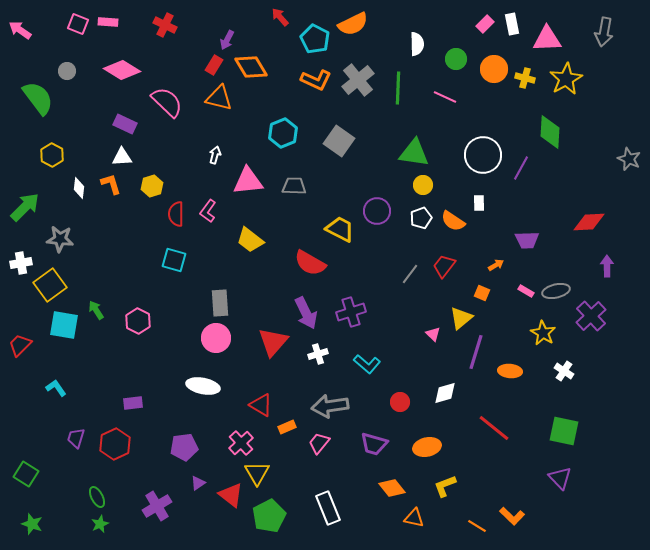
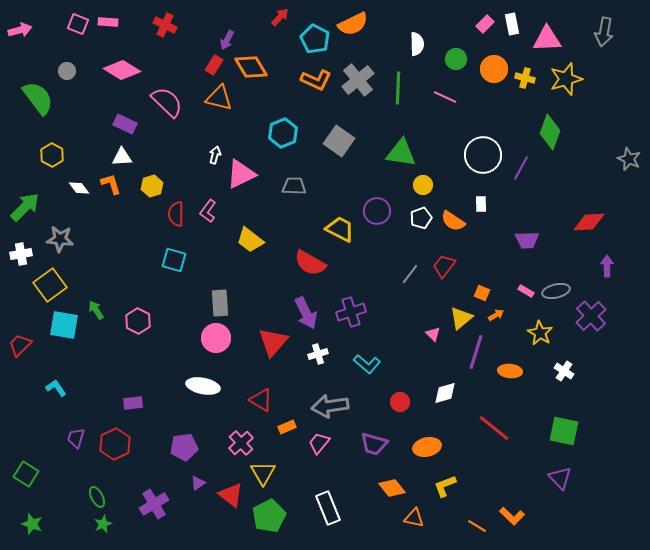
red arrow at (280, 17): rotated 84 degrees clockwise
pink arrow at (20, 30): rotated 130 degrees clockwise
yellow star at (566, 79): rotated 12 degrees clockwise
green diamond at (550, 132): rotated 16 degrees clockwise
green triangle at (414, 153): moved 13 px left
pink triangle at (248, 181): moved 7 px left, 7 px up; rotated 20 degrees counterclockwise
white diamond at (79, 188): rotated 45 degrees counterclockwise
white rectangle at (479, 203): moved 2 px right, 1 px down
white cross at (21, 263): moved 9 px up
orange arrow at (496, 265): moved 50 px down
yellow star at (543, 333): moved 3 px left
red triangle at (261, 405): moved 5 px up
yellow triangle at (257, 473): moved 6 px right
purple cross at (157, 506): moved 3 px left, 2 px up
green star at (100, 524): moved 3 px right
